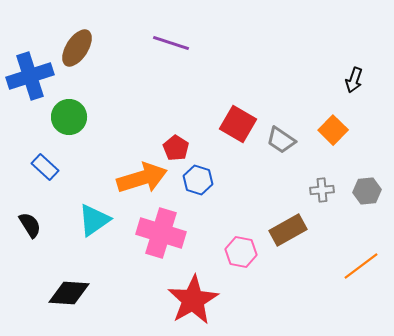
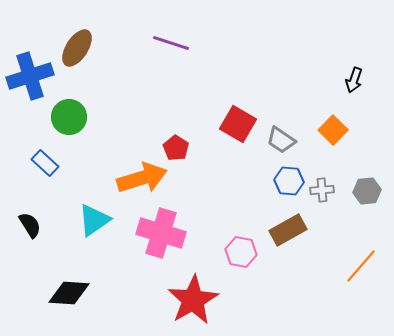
blue rectangle: moved 4 px up
blue hexagon: moved 91 px right, 1 px down; rotated 12 degrees counterclockwise
orange line: rotated 12 degrees counterclockwise
